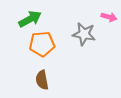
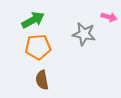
green arrow: moved 3 px right, 1 px down
orange pentagon: moved 4 px left, 3 px down
